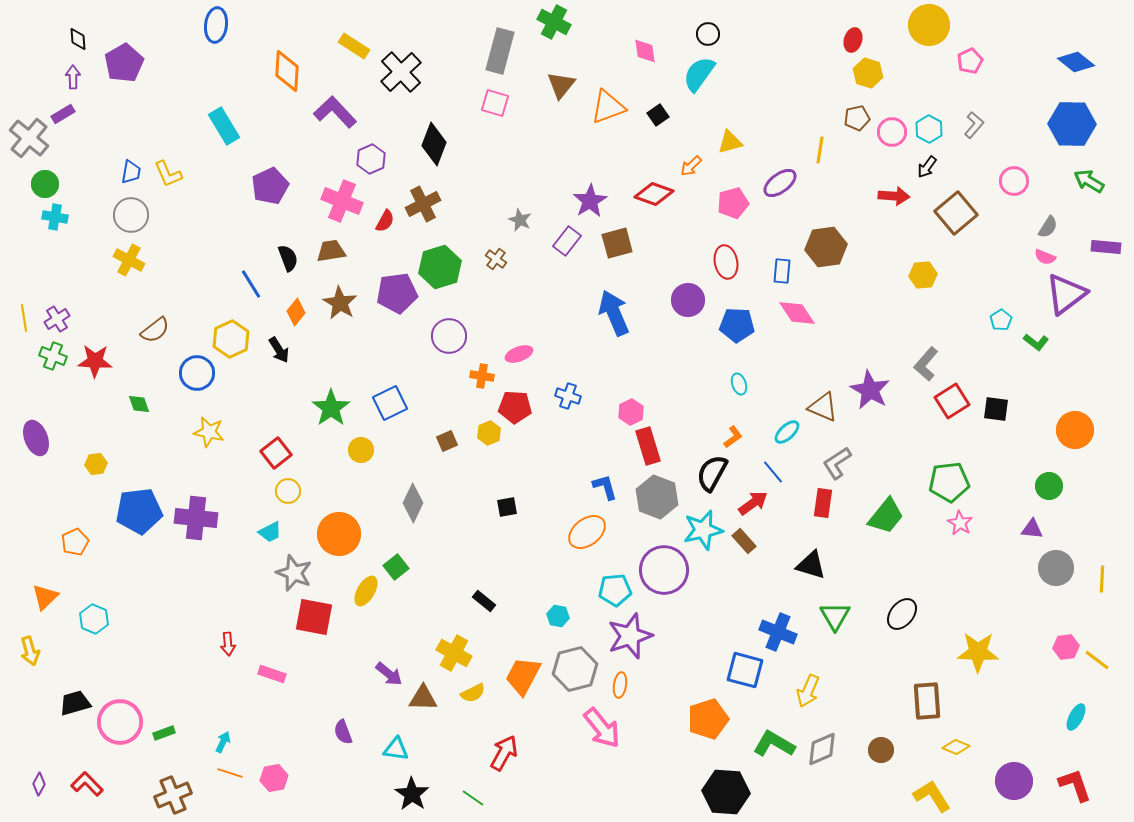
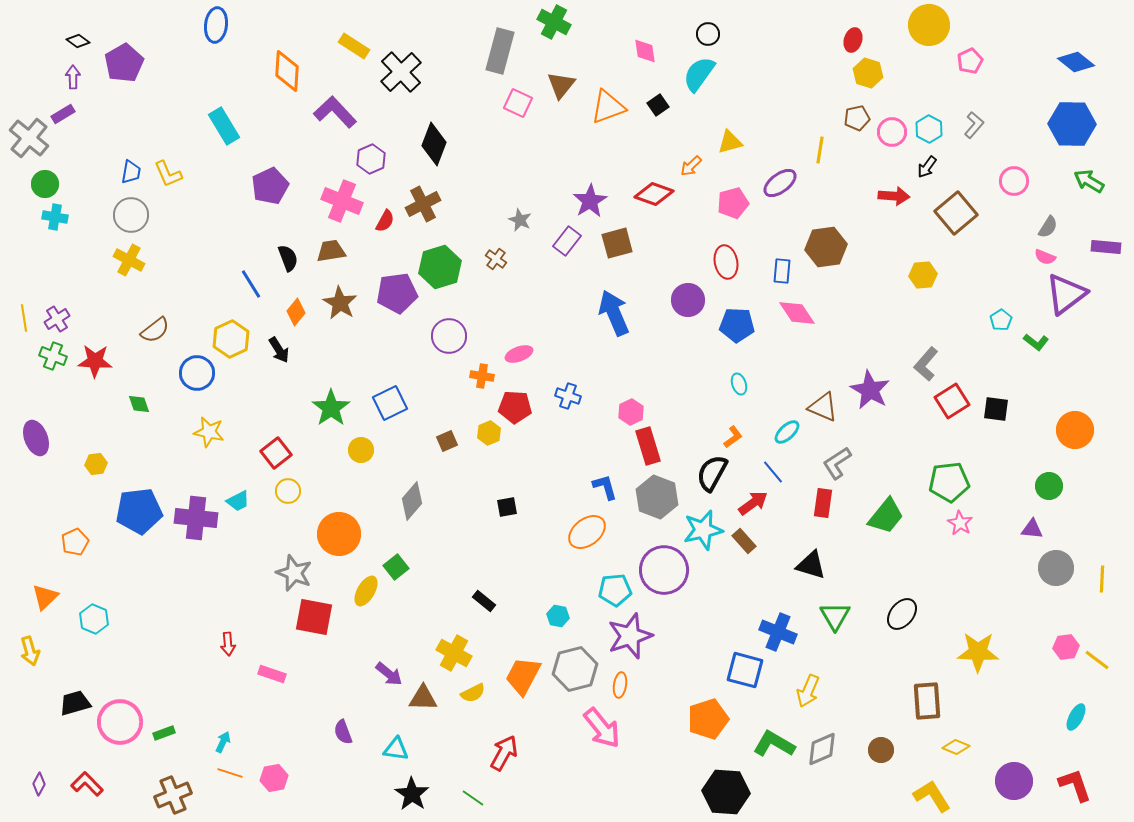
black diamond at (78, 39): moved 2 px down; rotated 50 degrees counterclockwise
pink square at (495, 103): moved 23 px right; rotated 8 degrees clockwise
black square at (658, 115): moved 10 px up
gray diamond at (413, 503): moved 1 px left, 2 px up; rotated 15 degrees clockwise
cyan trapezoid at (270, 532): moved 32 px left, 31 px up
